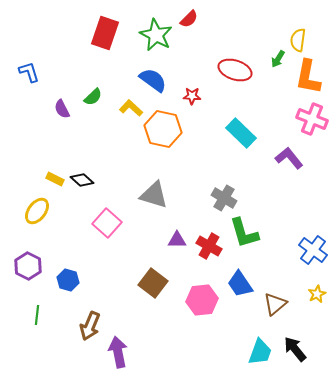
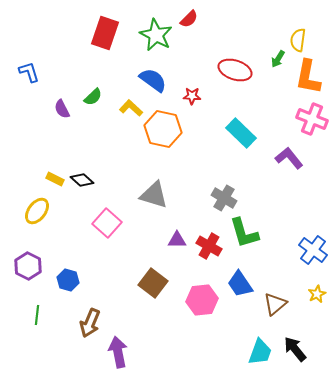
brown arrow: moved 3 px up
